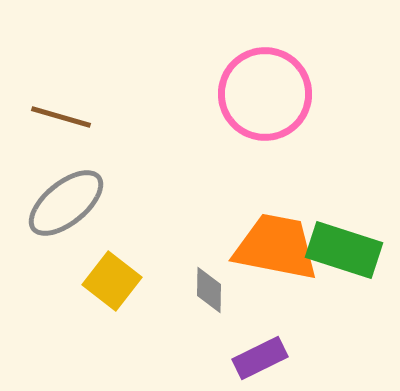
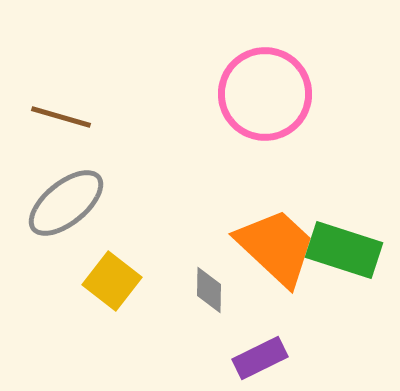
orange trapezoid: rotated 32 degrees clockwise
